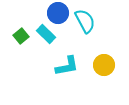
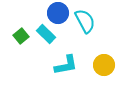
cyan L-shape: moved 1 px left, 1 px up
